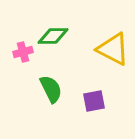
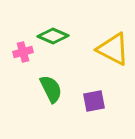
green diamond: rotated 24 degrees clockwise
